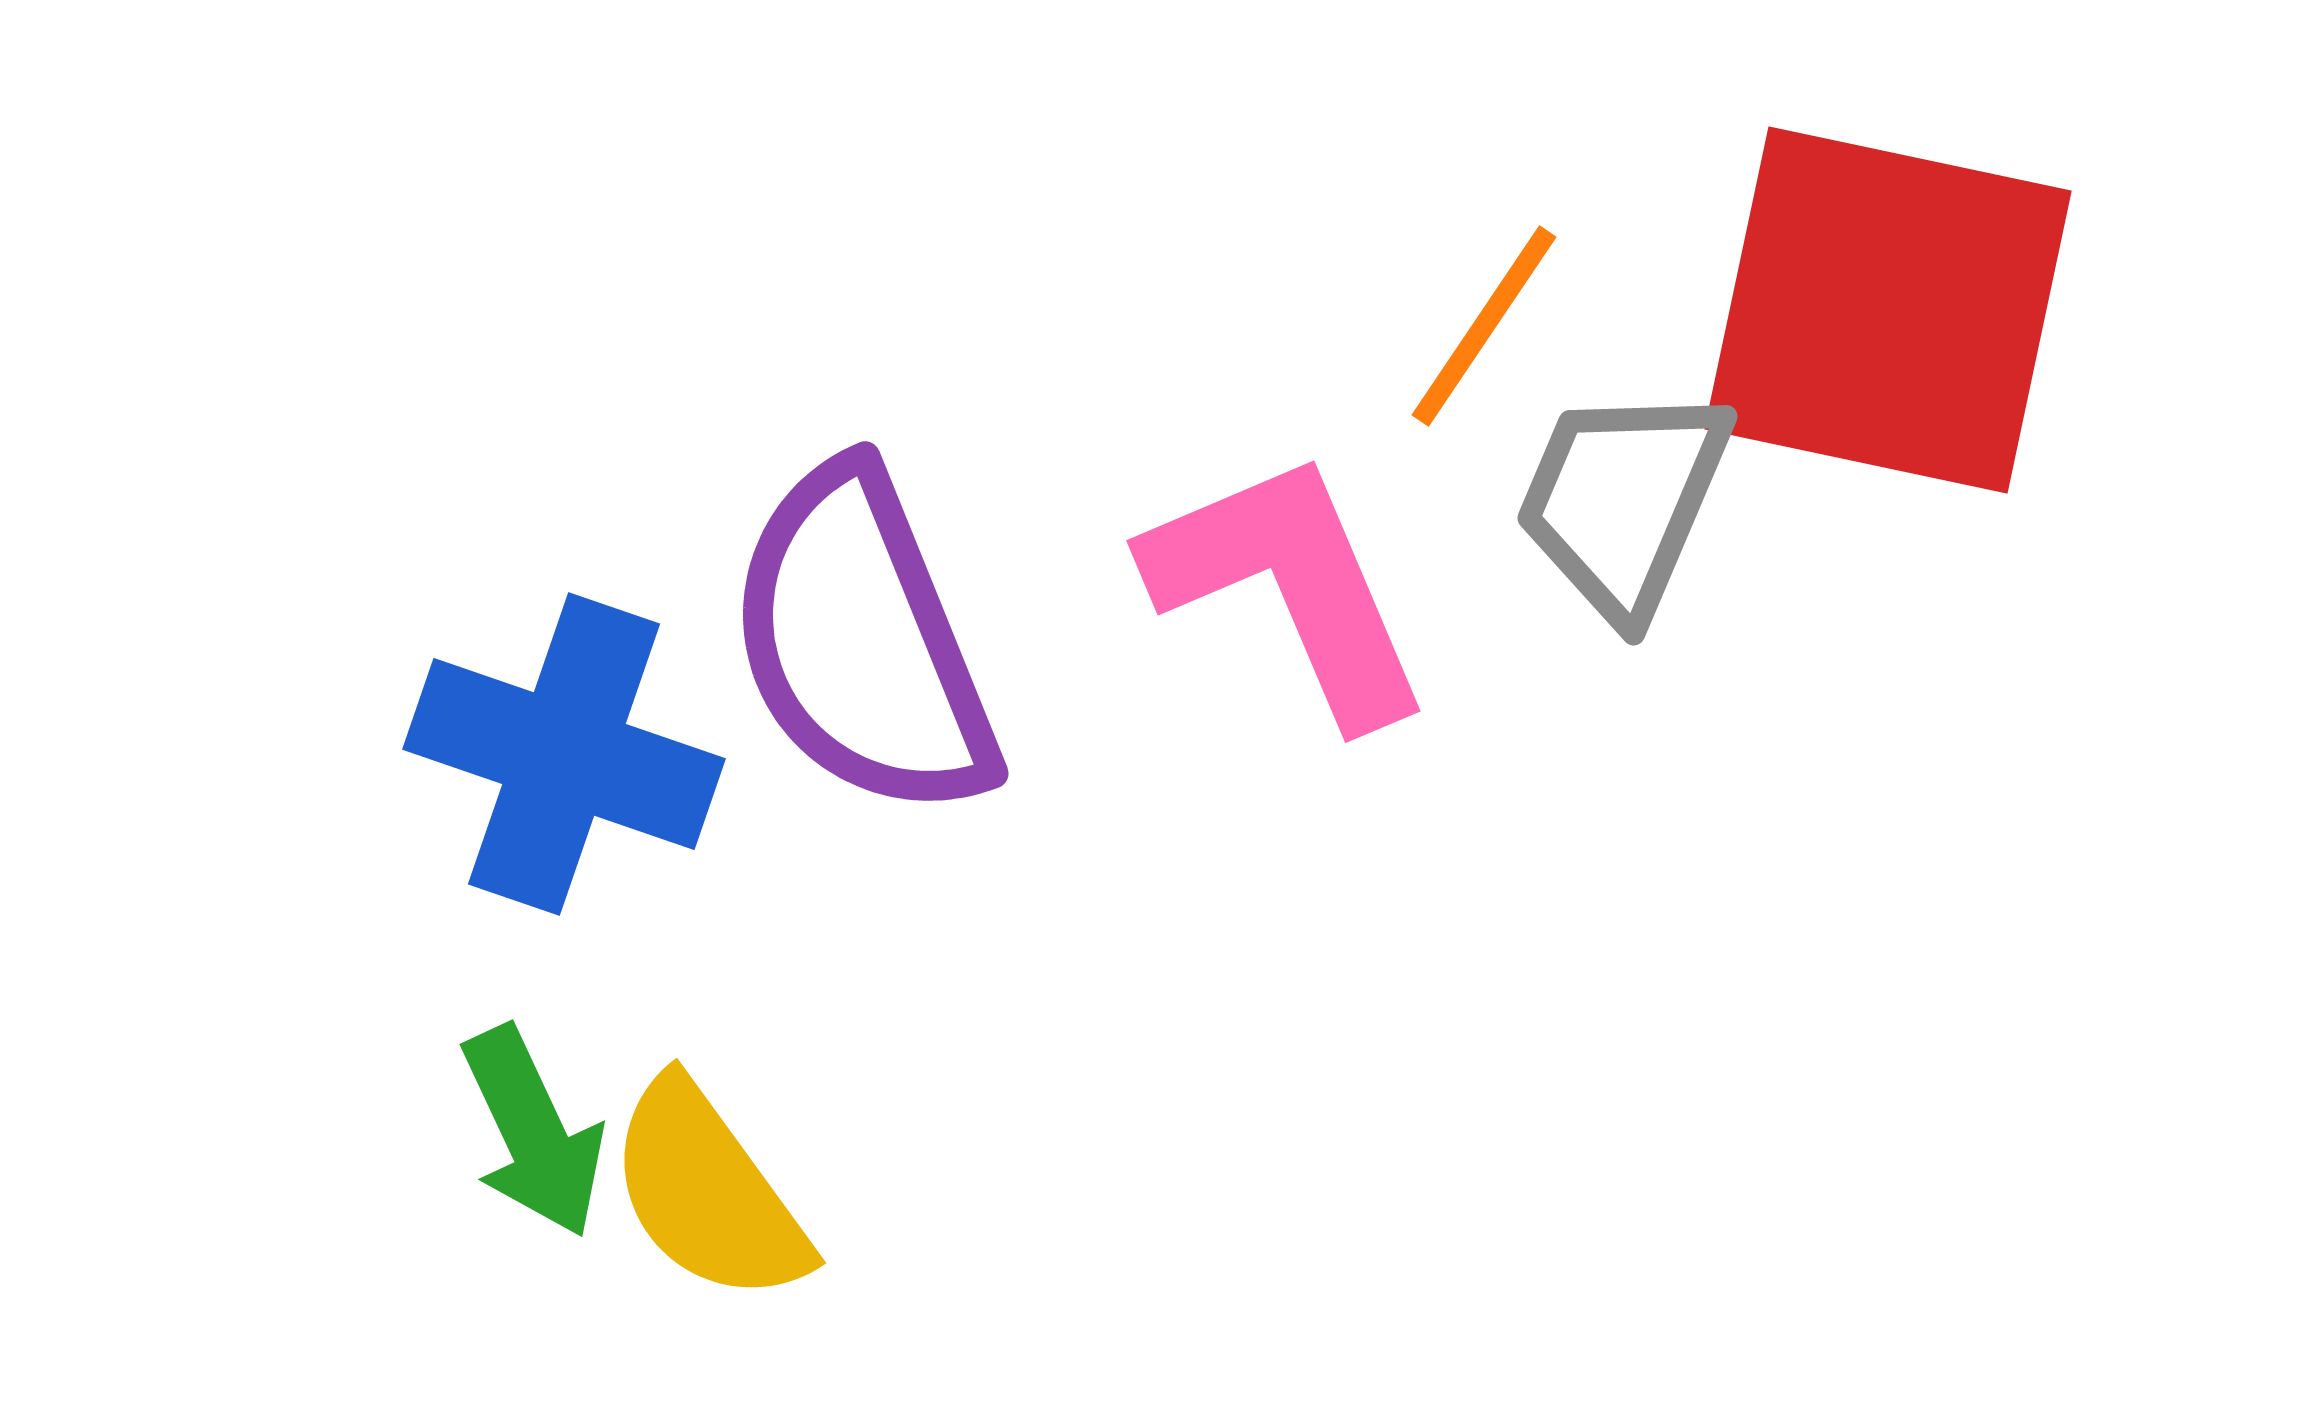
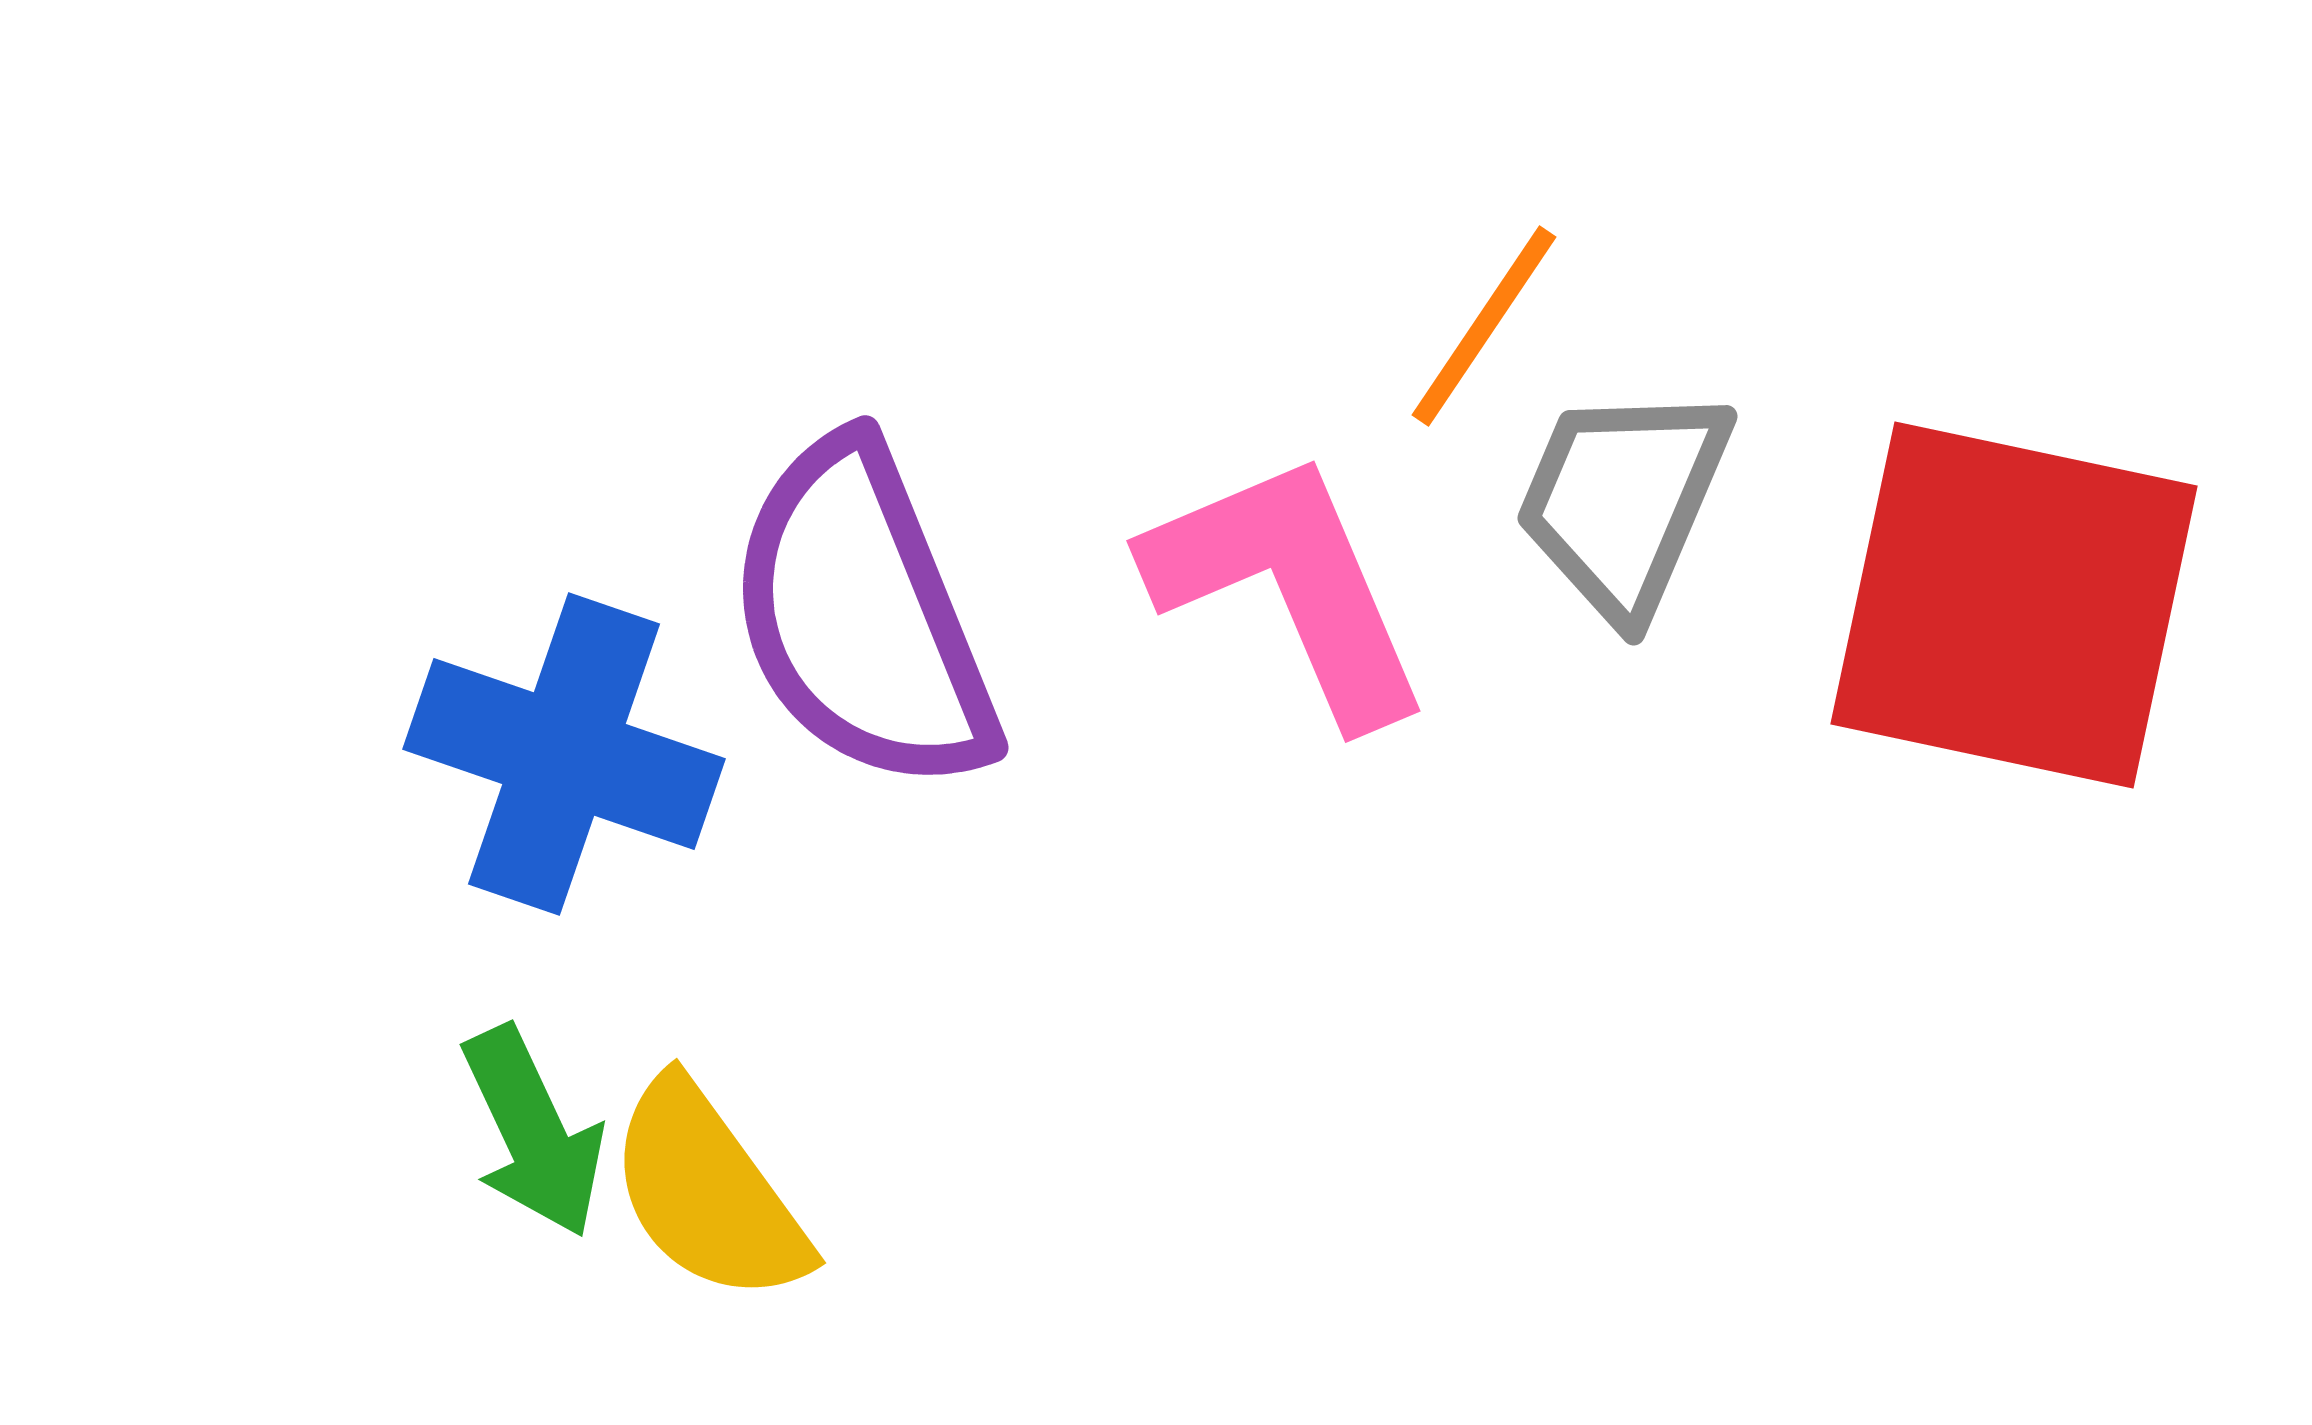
red square: moved 126 px right, 295 px down
purple semicircle: moved 26 px up
